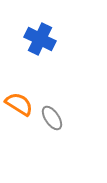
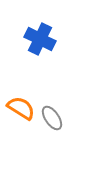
orange semicircle: moved 2 px right, 4 px down
